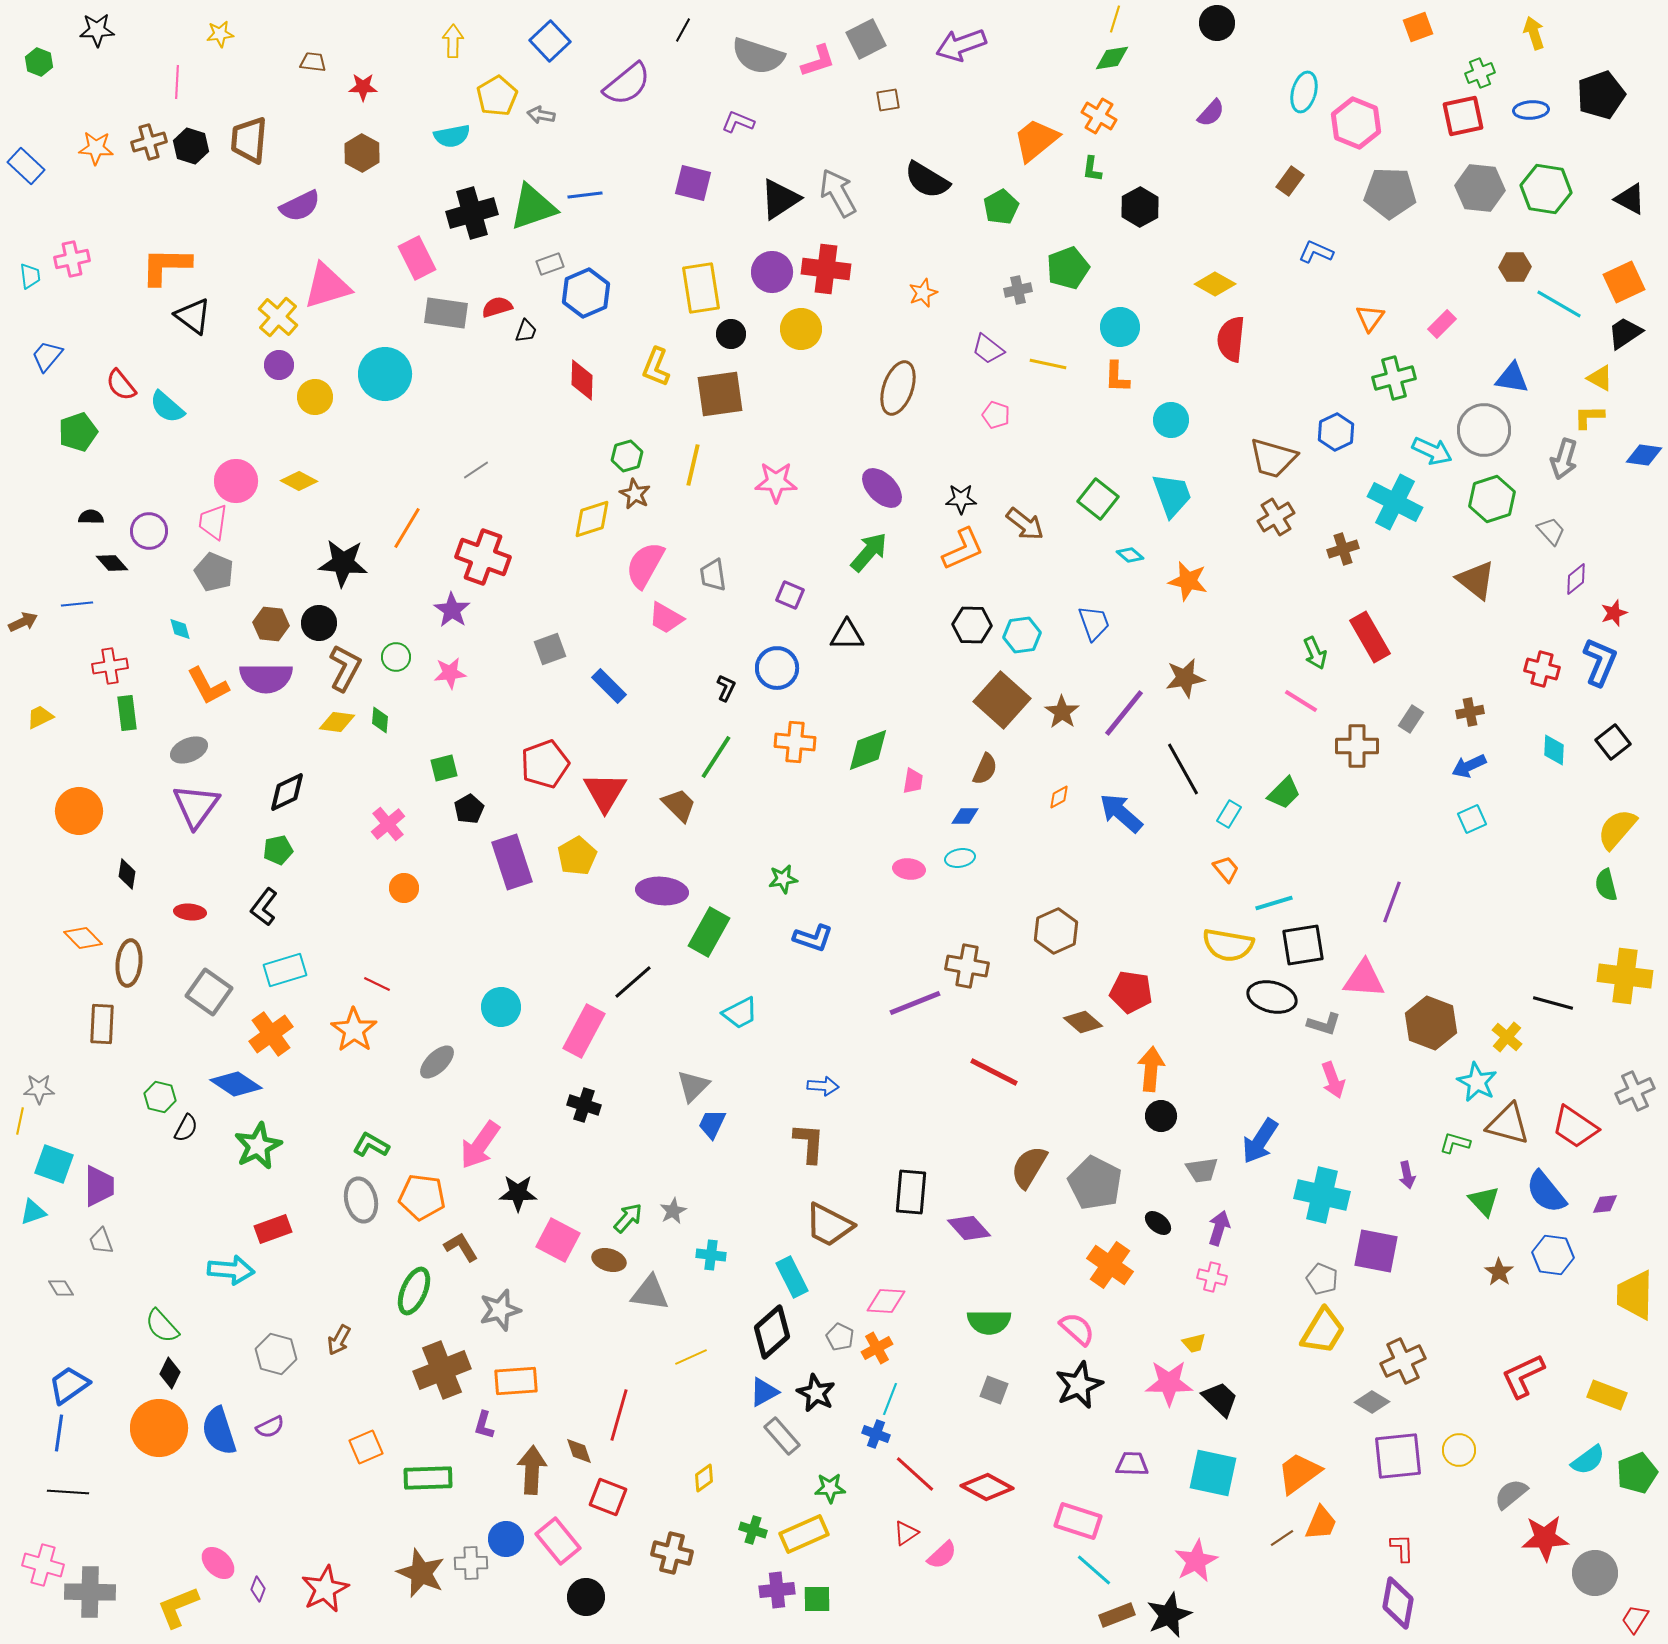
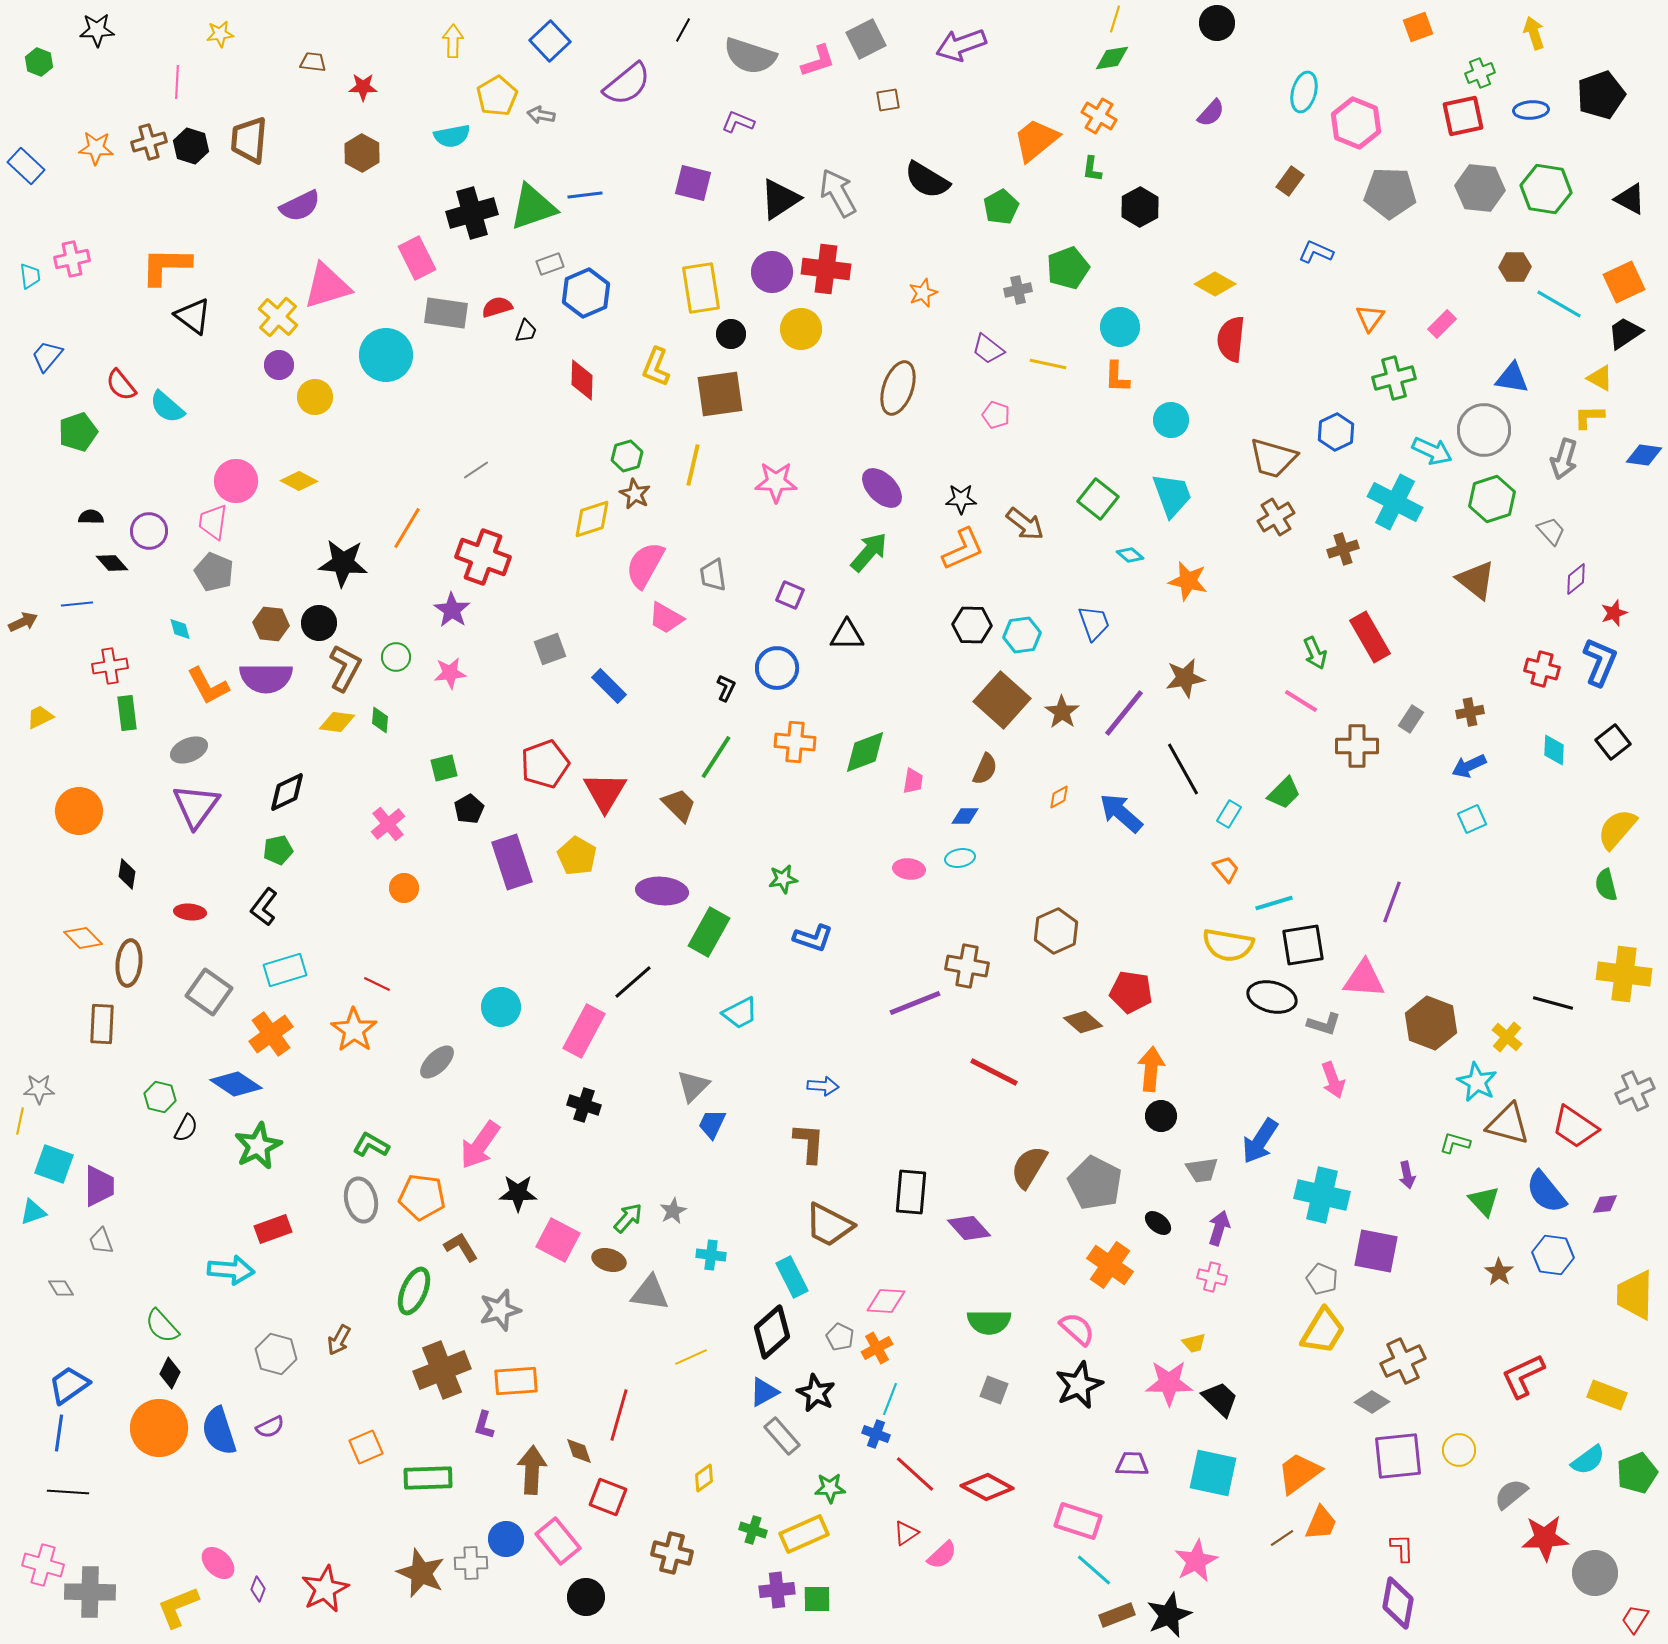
gray semicircle at (758, 56): moved 8 px left
cyan circle at (385, 374): moved 1 px right, 19 px up
green diamond at (868, 750): moved 3 px left, 2 px down
yellow pentagon at (577, 856): rotated 12 degrees counterclockwise
yellow cross at (1625, 976): moved 1 px left, 2 px up
